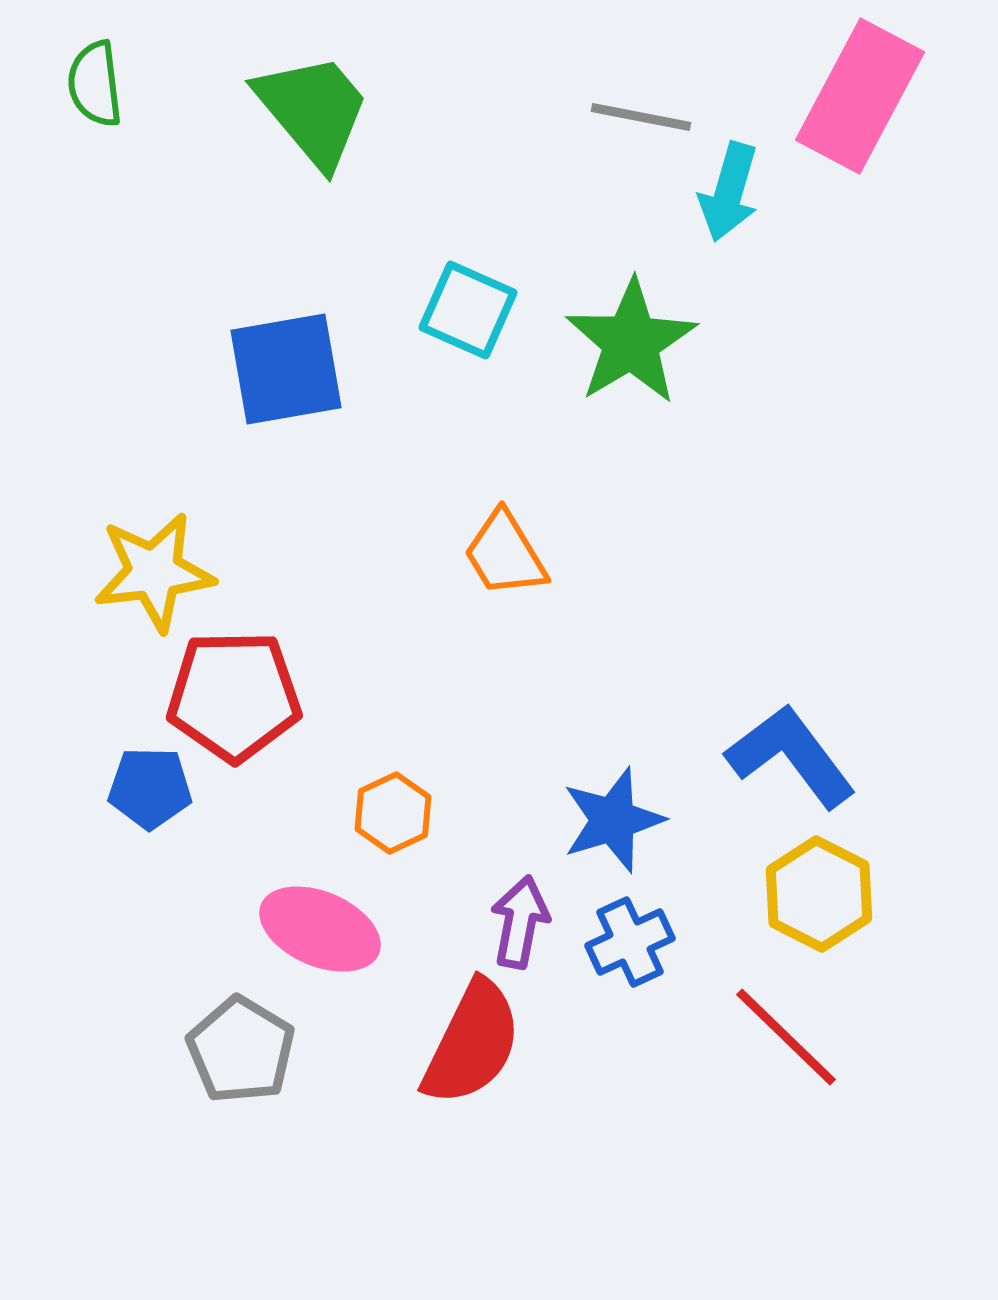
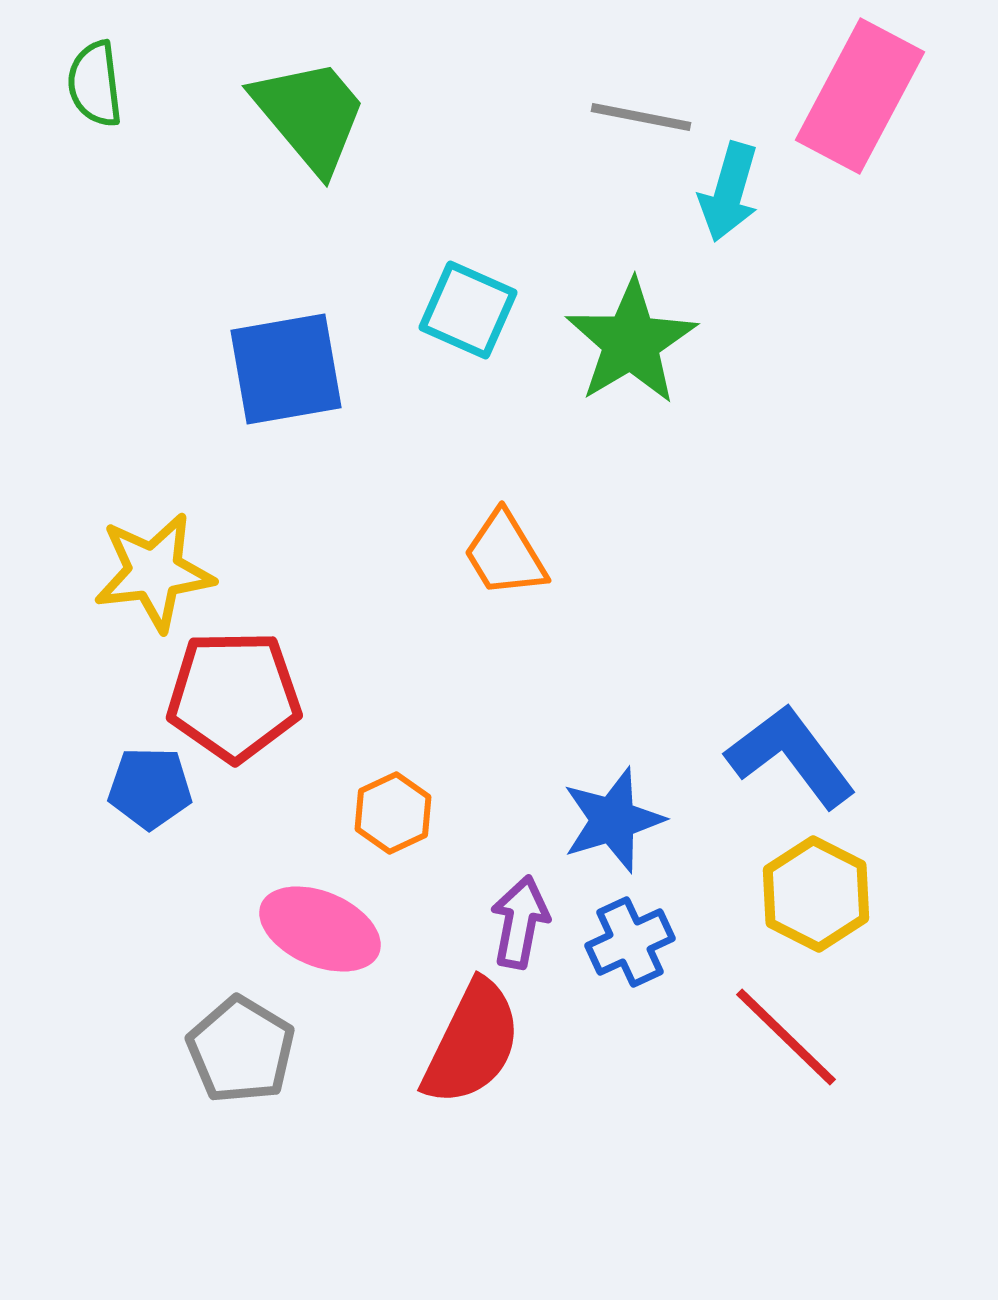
green trapezoid: moved 3 px left, 5 px down
yellow hexagon: moved 3 px left
